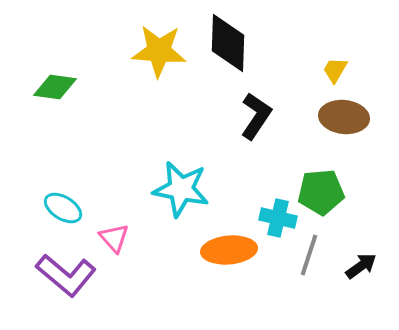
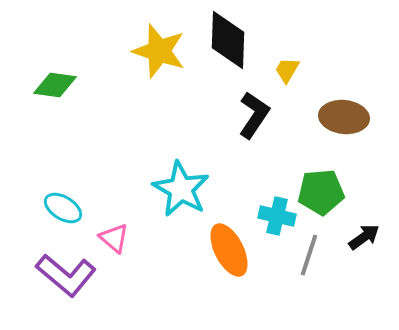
black diamond: moved 3 px up
yellow star: rotated 14 degrees clockwise
yellow trapezoid: moved 48 px left
green diamond: moved 2 px up
black L-shape: moved 2 px left, 1 px up
cyan star: rotated 18 degrees clockwise
cyan cross: moved 1 px left, 2 px up
pink triangle: rotated 8 degrees counterclockwise
orange ellipse: rotated 68 degrees clockwise
black arrow: moved 3 px right, 29 px up
